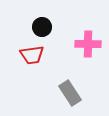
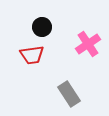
pink cross: rotated 35 degrees counterclockwise
gray rectangle: moved 1 px left, 1 px down
